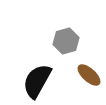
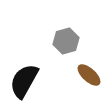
black semicircle: moved 13 px left
